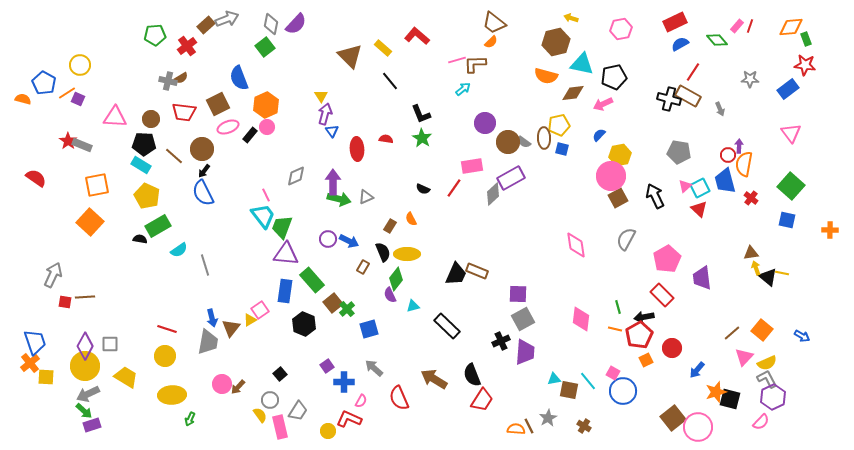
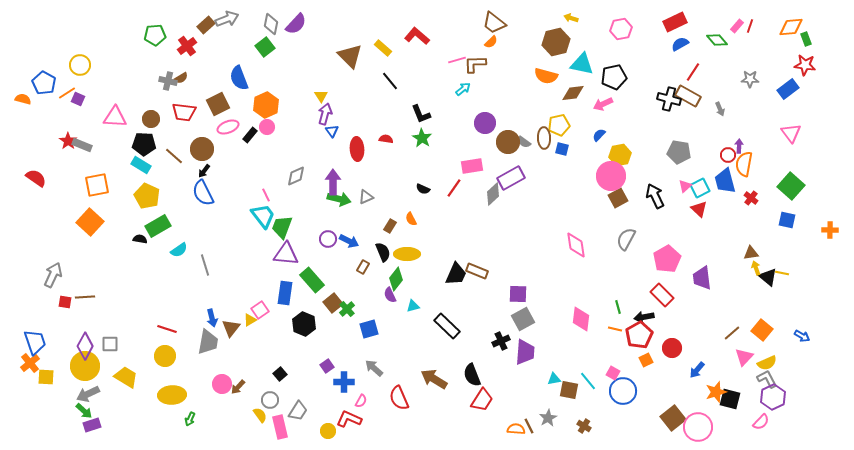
blue rectangle at (285, 291): moved 2 px down
